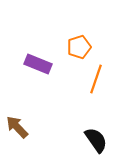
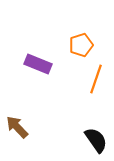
orange pentagon: moved 2 px right, 2 px up
